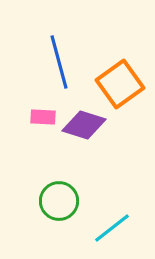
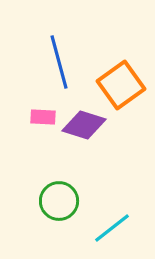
orange square: moved 1 px right, 1 px down
